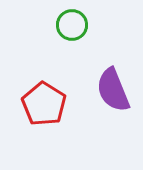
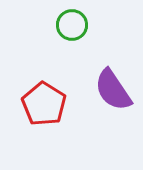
purple semicircle: rotated 12 degrees counterclockwise
